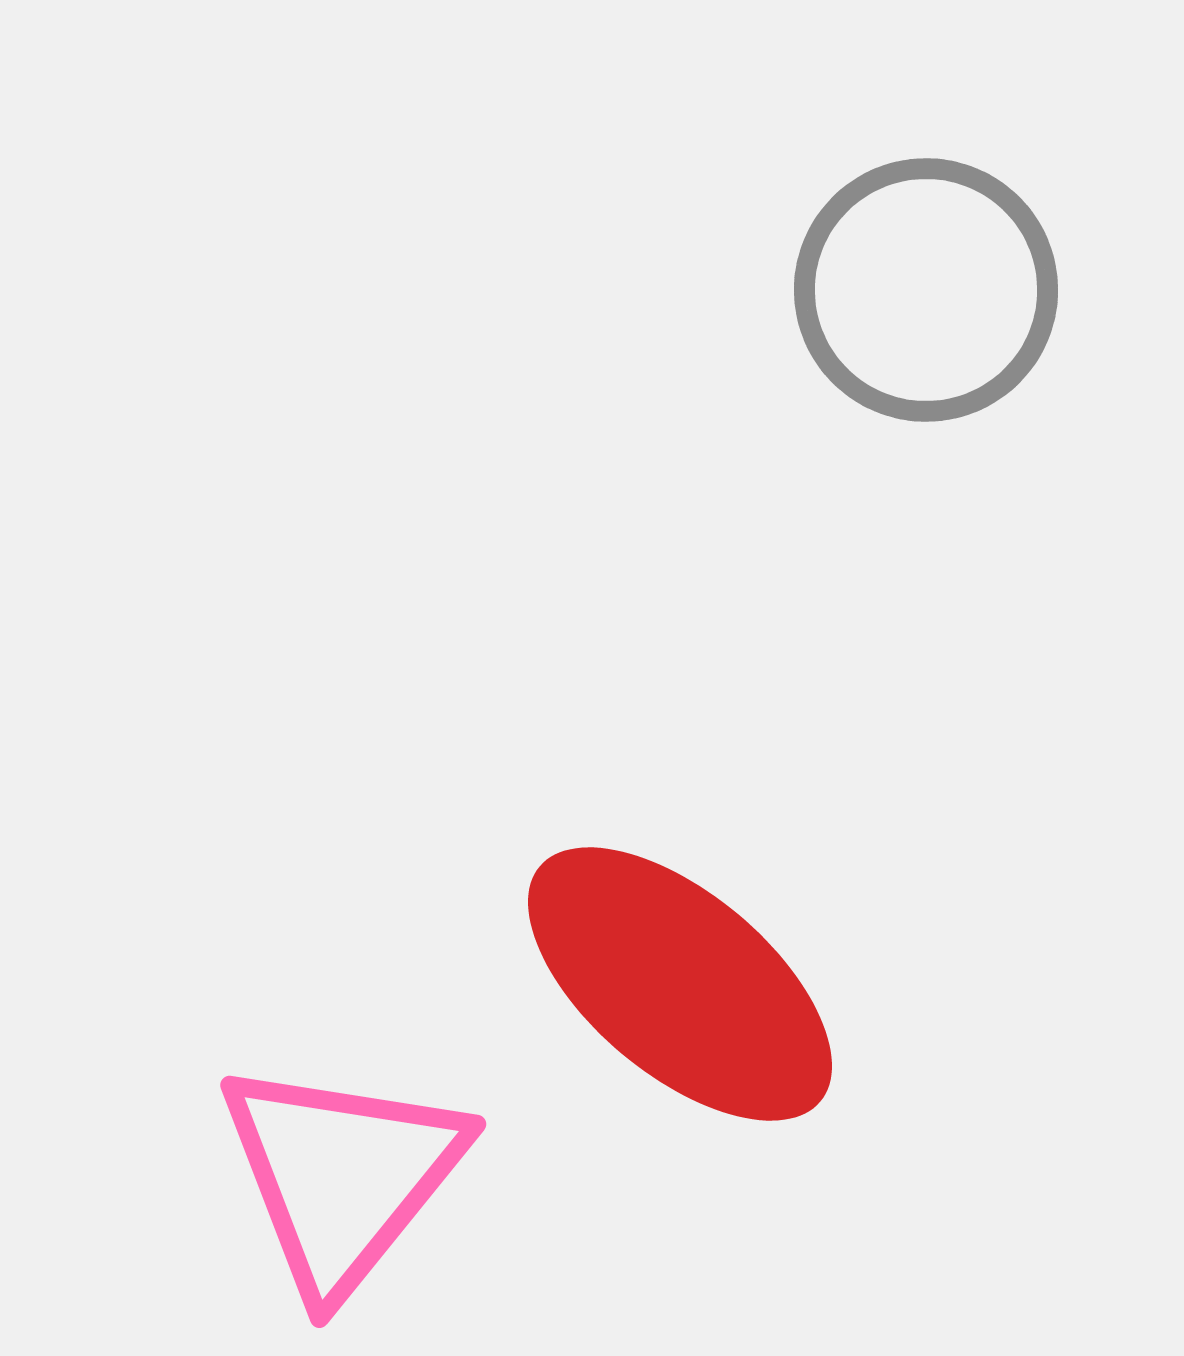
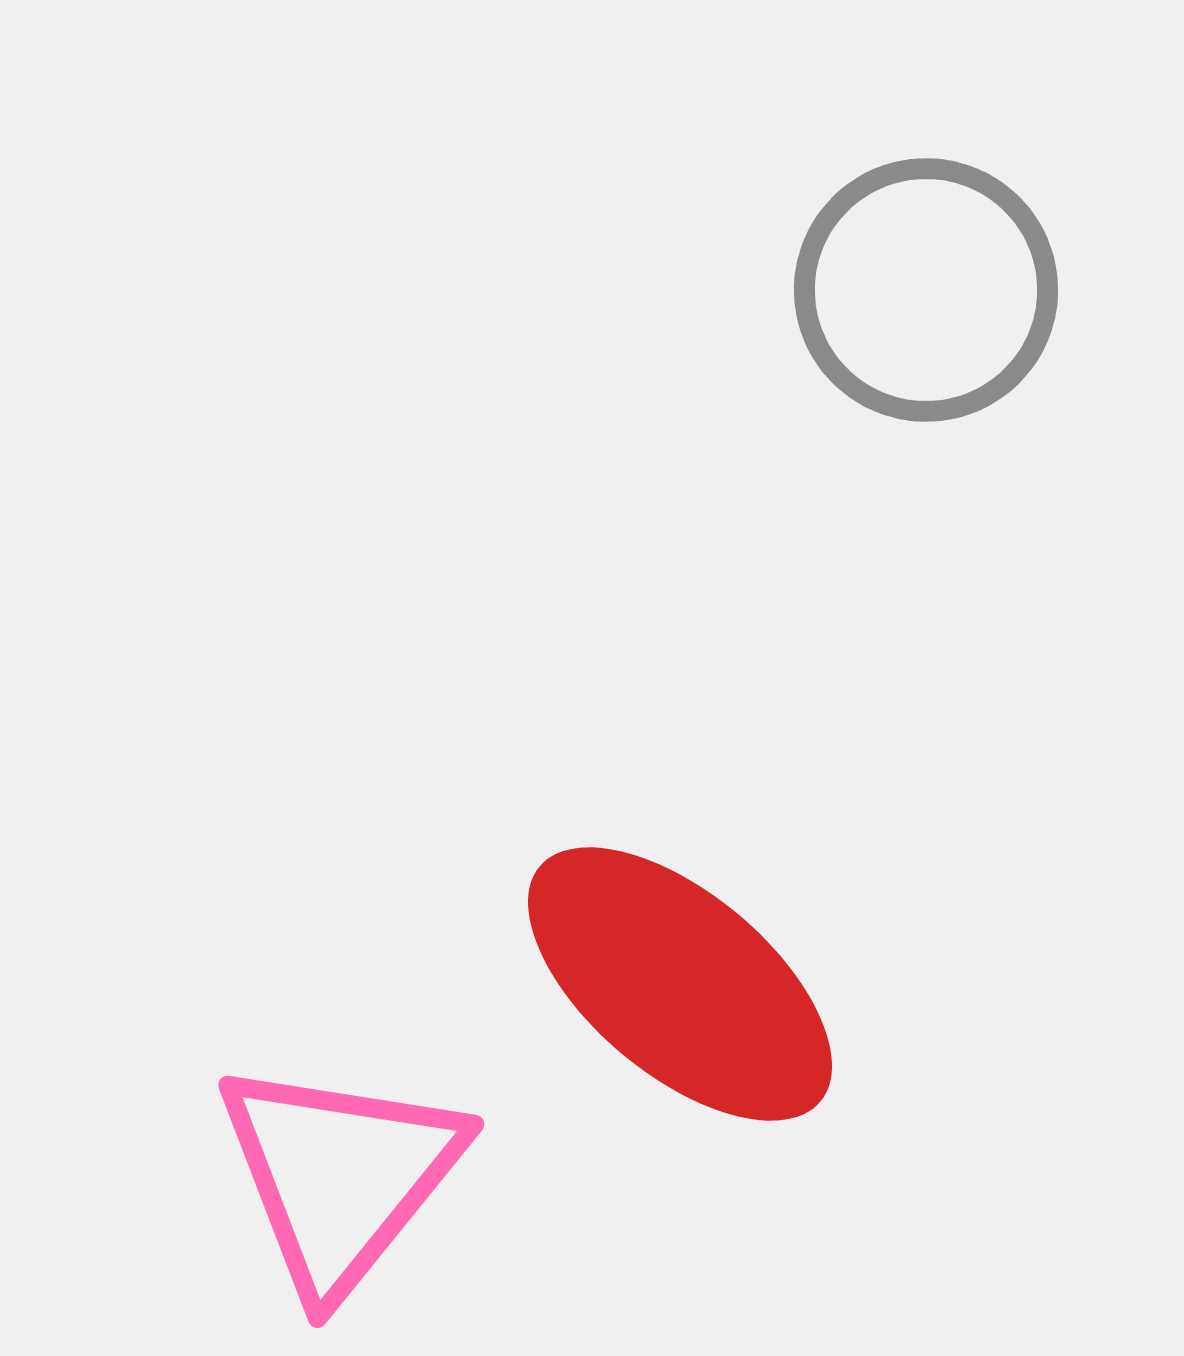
pink triangle: moved 2 px left
